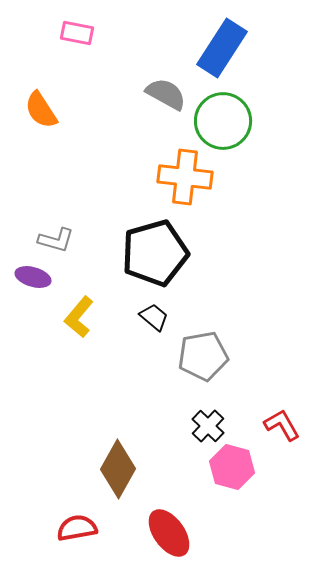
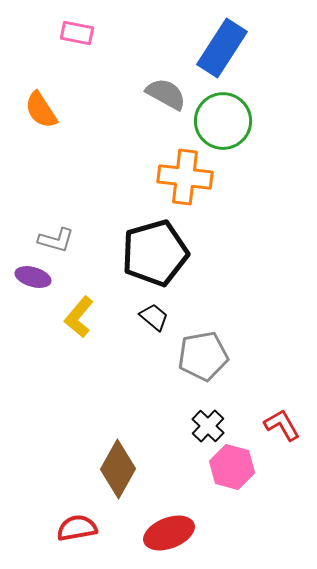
red ellipse: rotated 75 degrees counterclockwise
